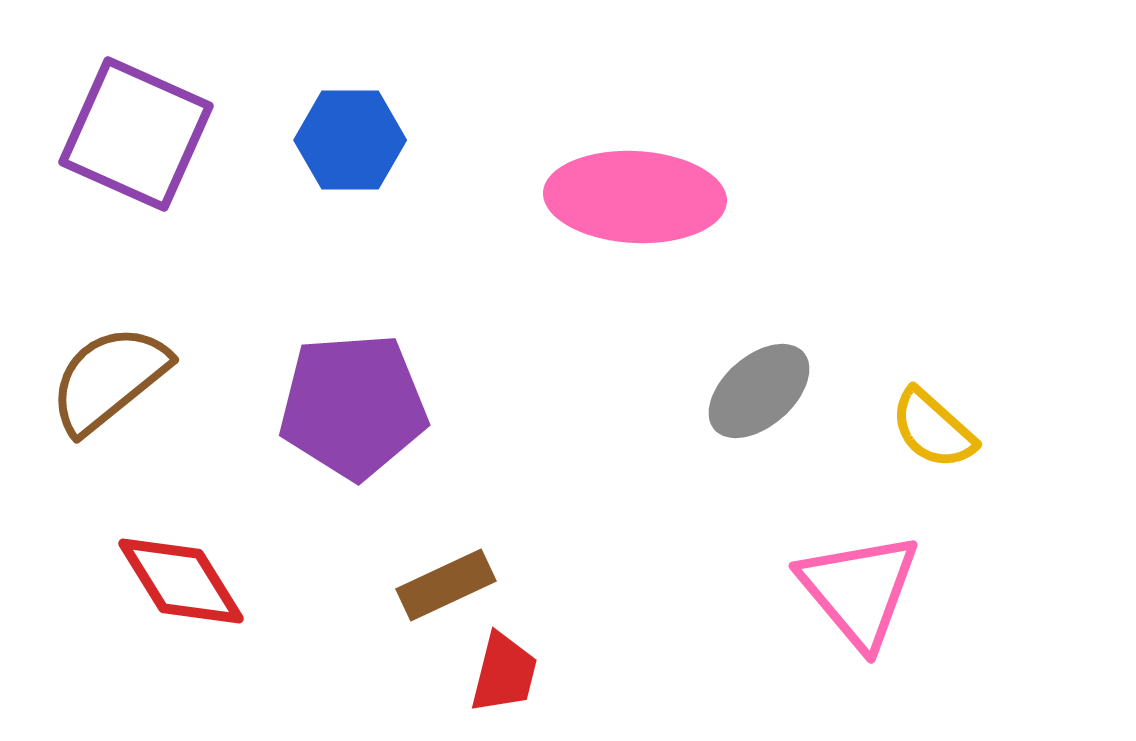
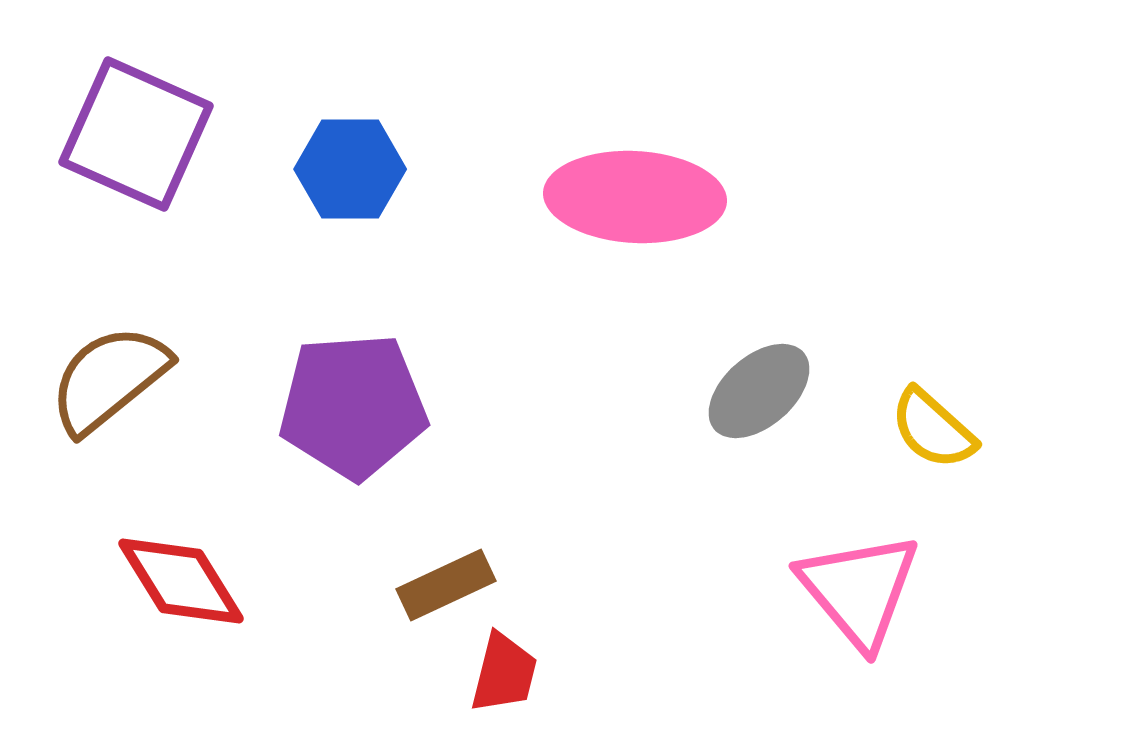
blue hexagon: moved 29 px down
